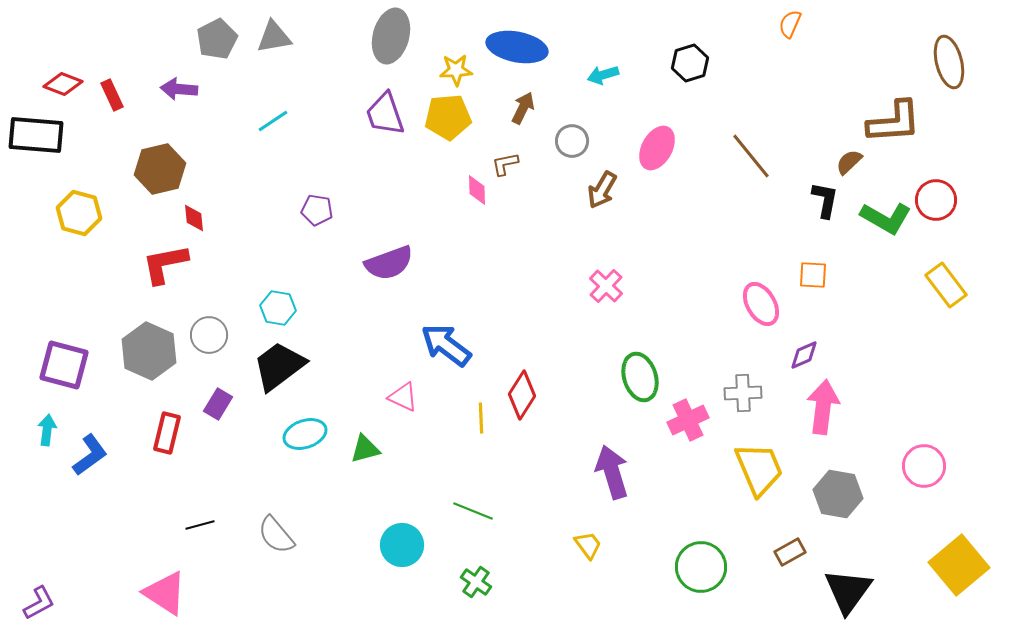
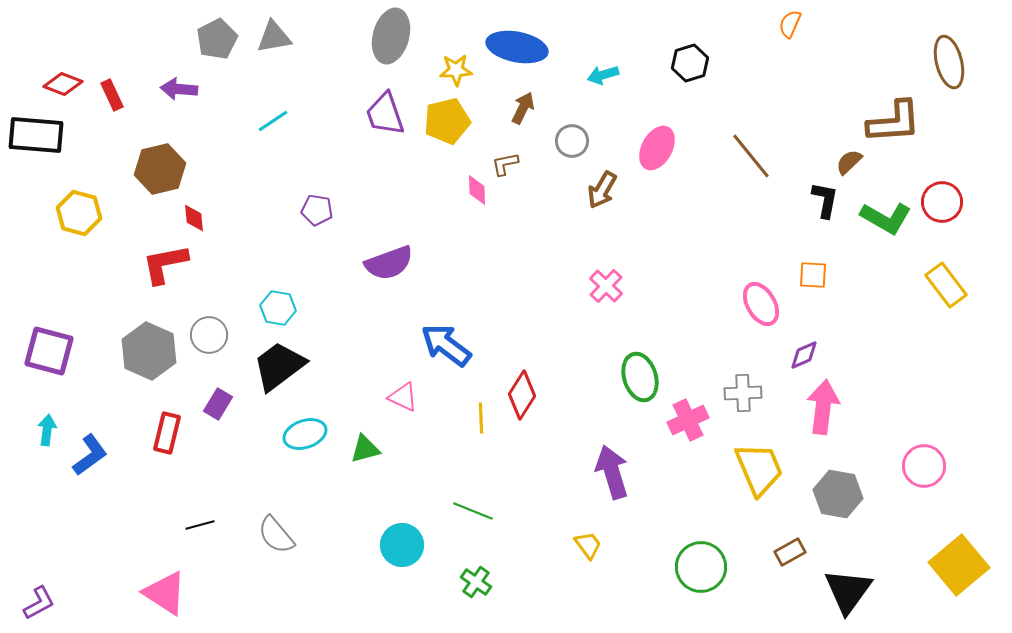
yellow pentagon at (448, 117): moved 1 px left, 4 px down; rotated 9 degrees counterclockwise
red circle at (936, 200): moved 6 px right, 2 px down
purple square at (64, 365): moved 15 px left, 14 px up
